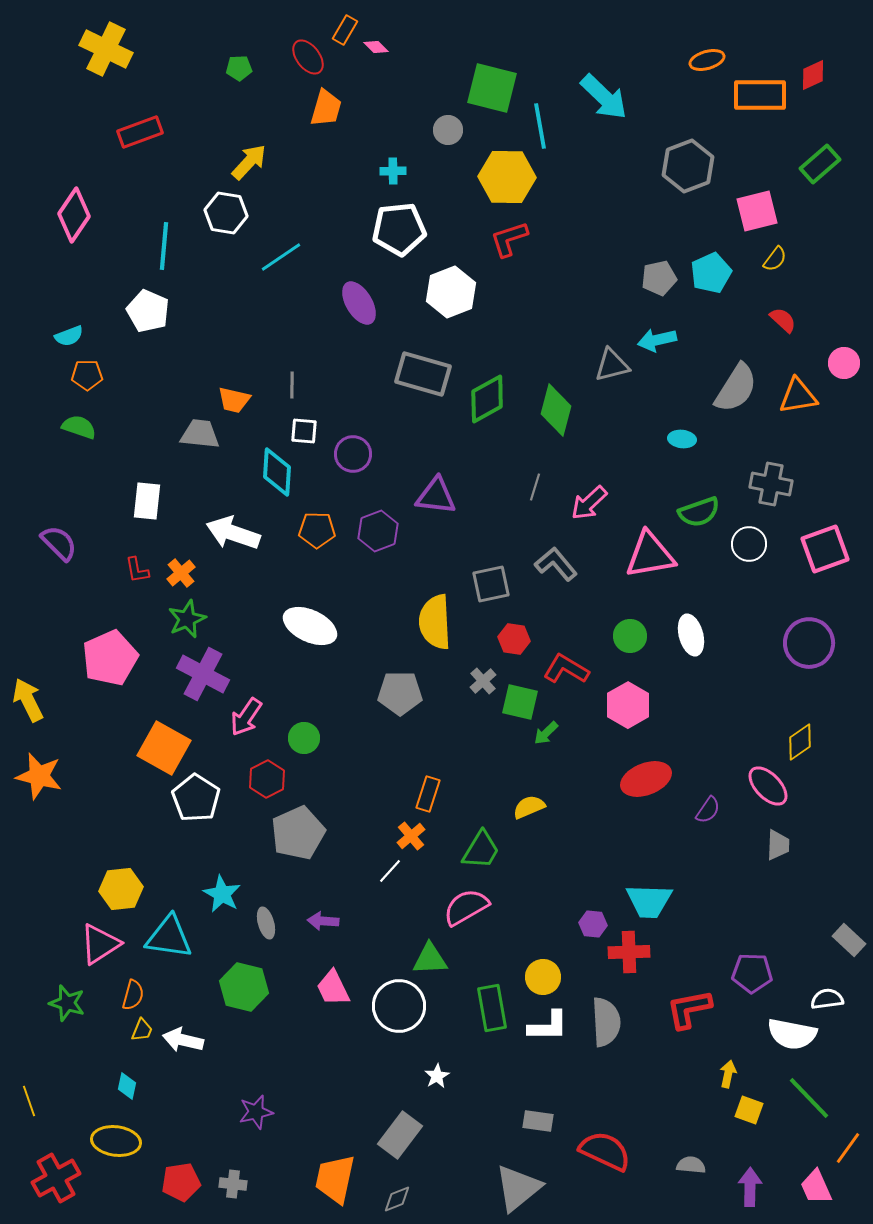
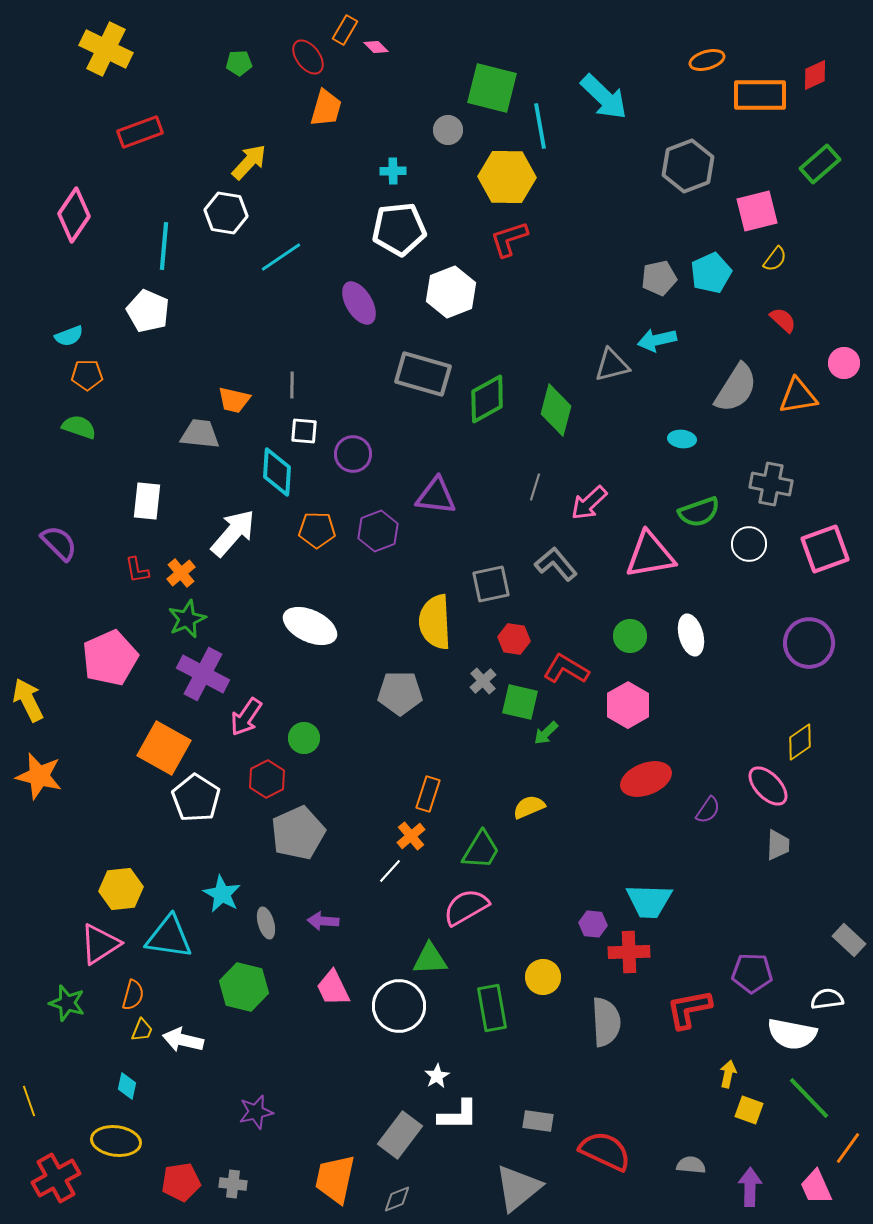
green pentagon at (239, 68): moved 5 px up
red diamond at (813, 75): moved 2 px right
white arrow at (233, 533): rotated 112 degrees clockwise
white L-shape at (548, 1026): moved 90 px left, 89 px down
